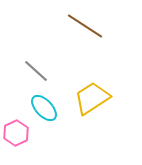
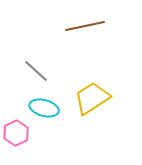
brown line: rotated 45 degrees counterclockwise
cyan ellipse: rotated 32 degrees counterclockwise
